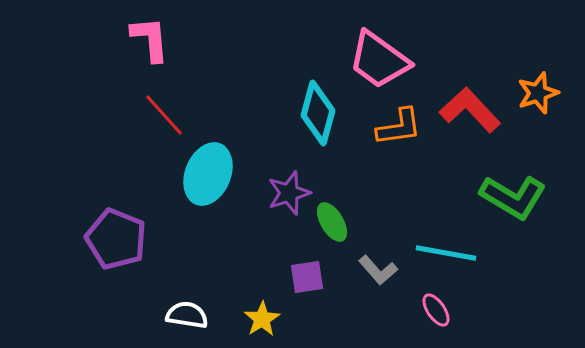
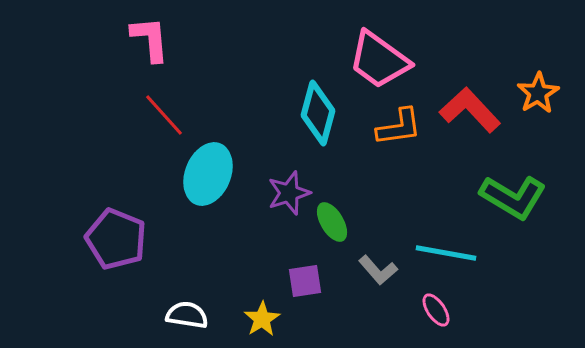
orange star: rotated 12 degrees counterclockwise
purple square: moved 2 px left, 4 px down
